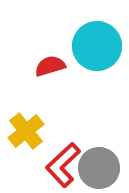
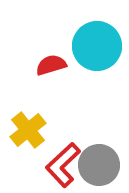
red semicircle: moved 1 px right, 1 px up
yellow cross: moved 2 px right, 1 px up
gray circle: moved 3 px up
